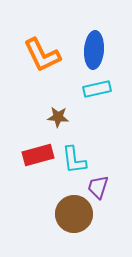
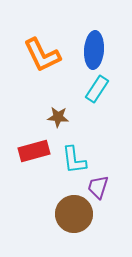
cyan rectangle: rotated 44 degrees counterclockwise
red rectangle: moved 4 px left, 4 px up
